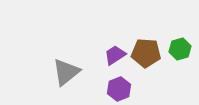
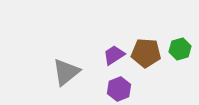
purple trapezoid: moved 1 px left
